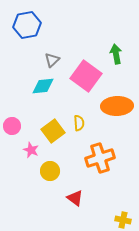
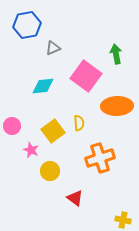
gray triangle: moved 1 px right, 12 px up; rotated 21 degrees clockwise
